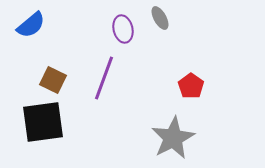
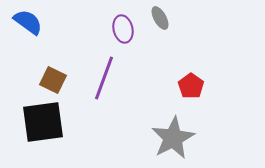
blue semicircle: moved 3 px left, 3 px up; rotated 104 degrees counterclockwise
